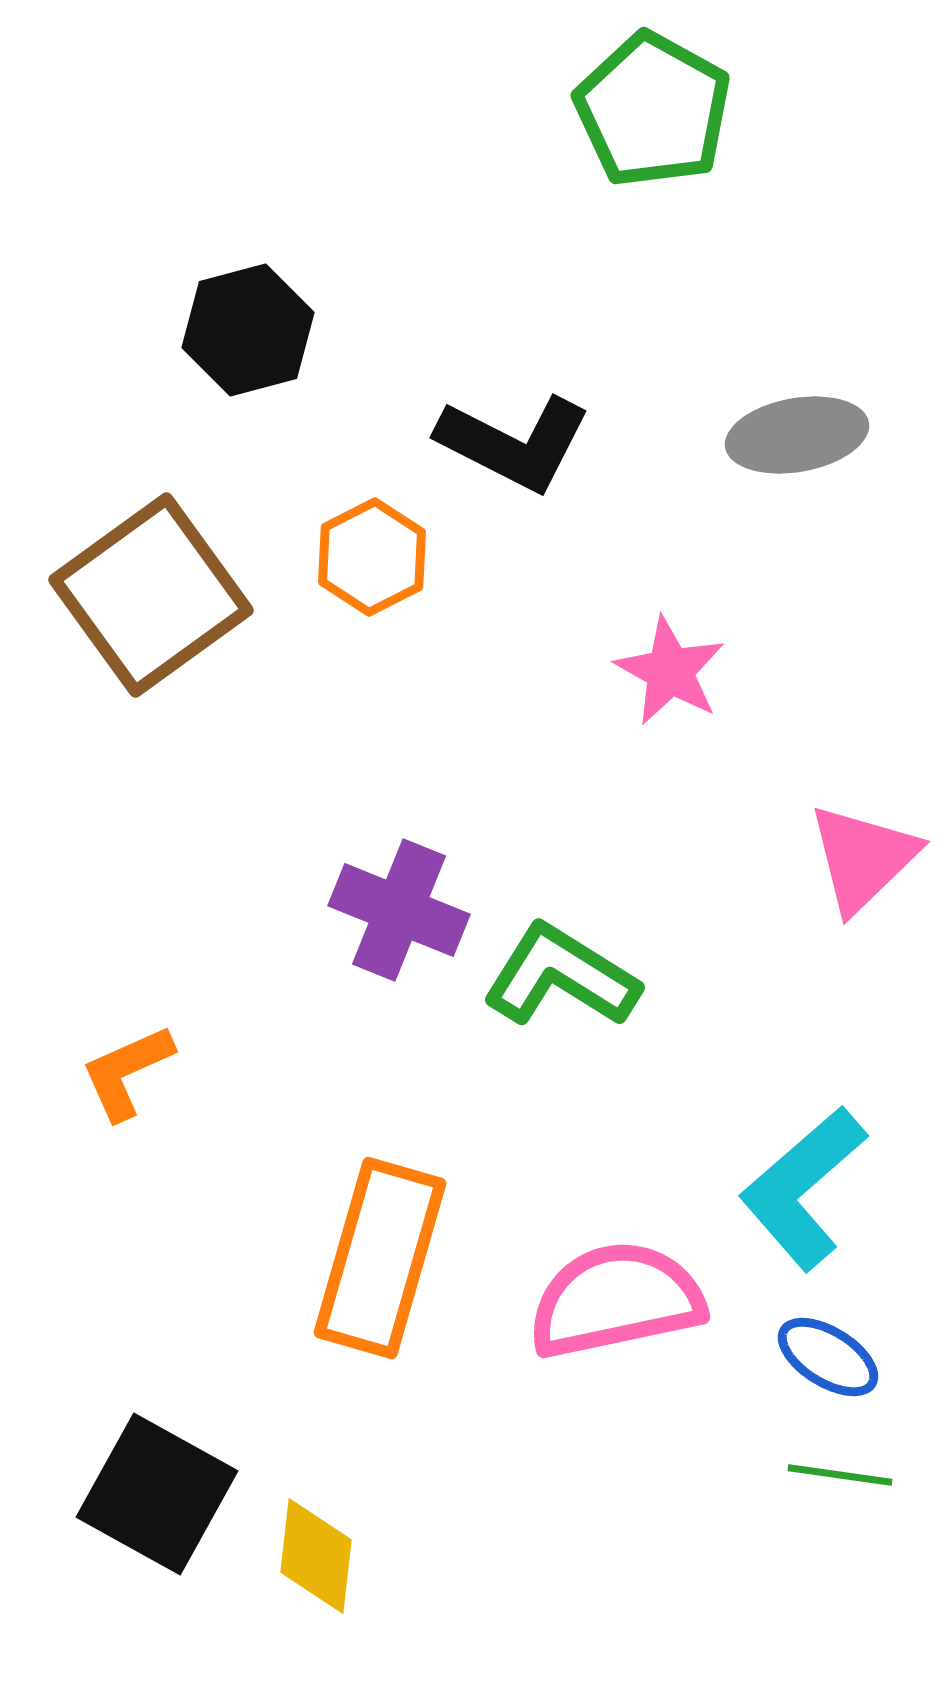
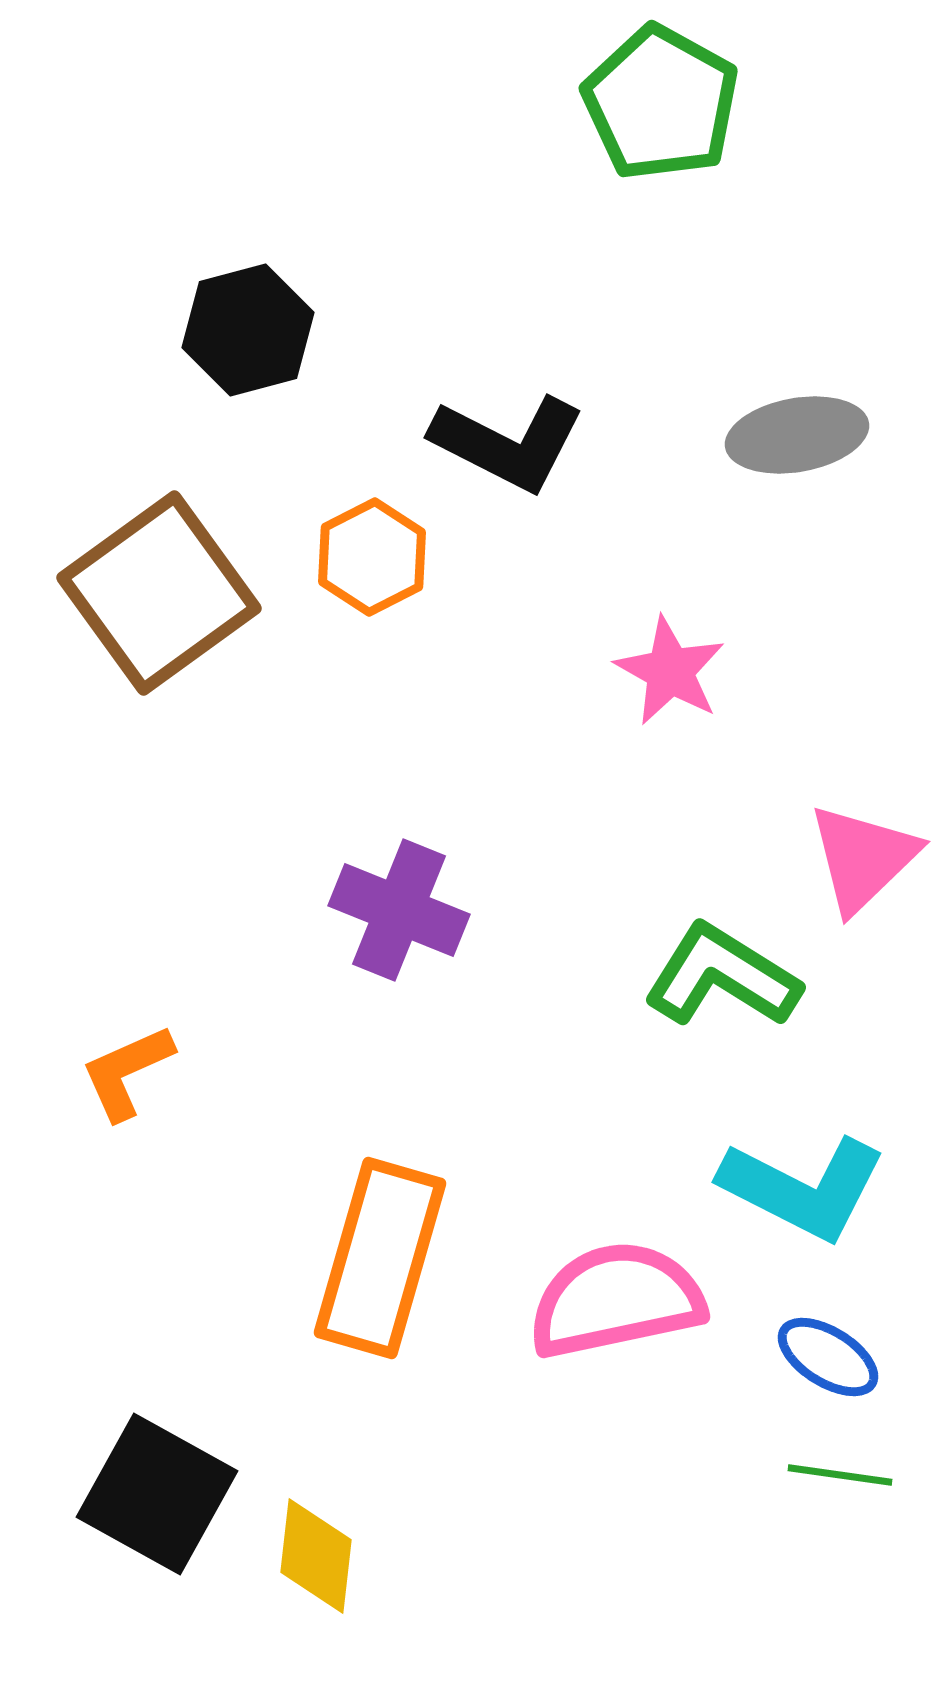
green pentagon: moved 8 px right, 7 px up
black L-shape: moved 6 px left
brown square: moved 8 px right, 2 px up
green L-shape: moved 161 px right
cyan L-shape: rotated 112 degrees counterclockwise
